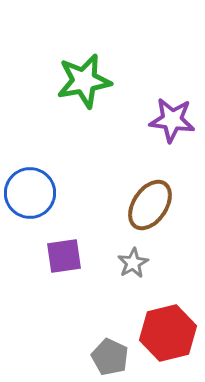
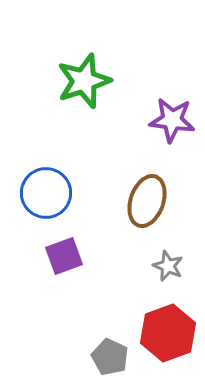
green star: rotated 8 degrees counterclockwise
blue circle: moved 16 px right
brown ellipse: moved 3 px left, 4 px up; rotated 15 degrees counterclockwise
purple square: rotated 12 degrees counterclockwise
gray star: moved 35 px right, 3 px down; rotated 20 degrees counterclockwise
red hexagon: rotated 6 degrees counterclockwise
